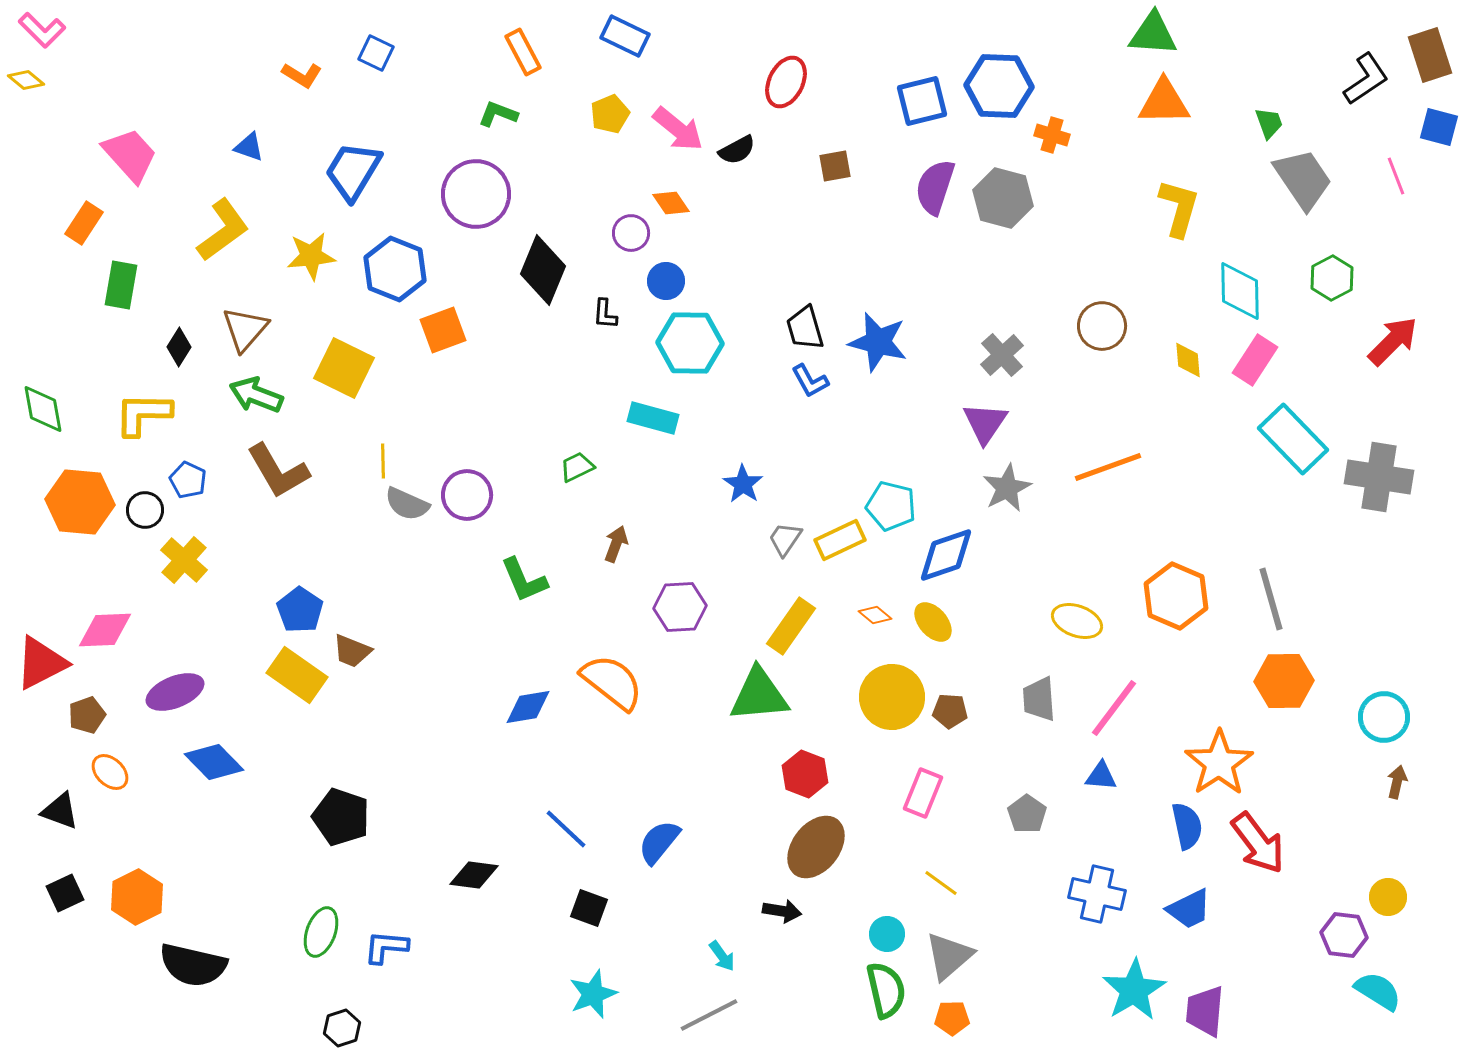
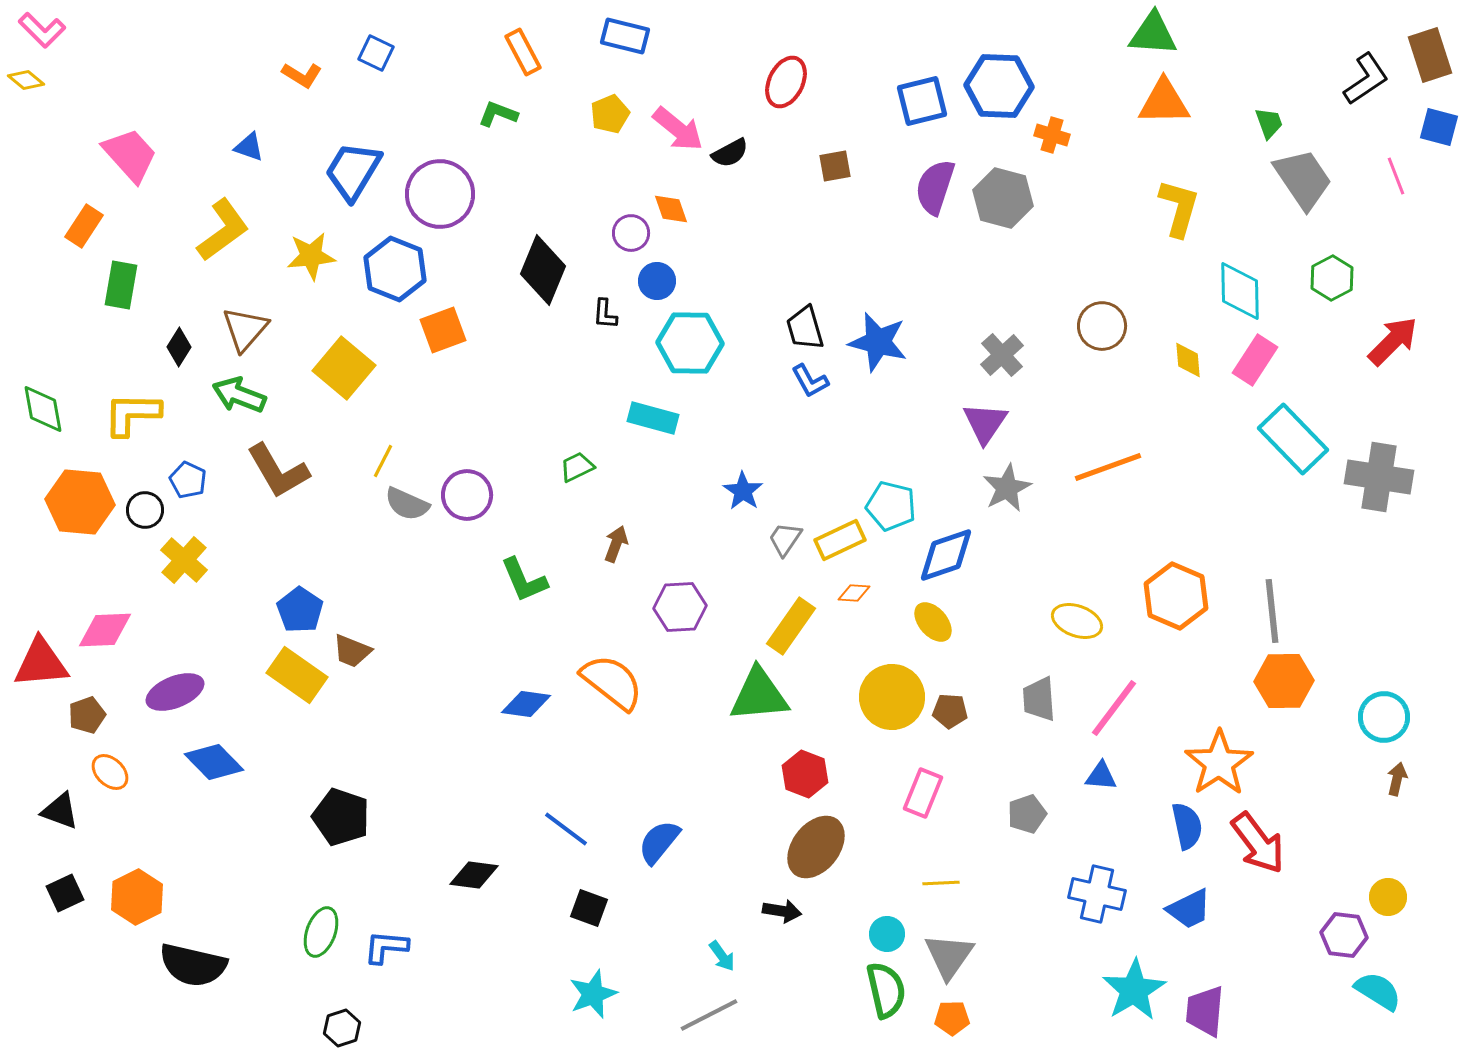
blue rectangle at (625, 36): rotated 12 degrees counterclockwise
black semicircle at (737, 150): moved 7 px left, 3 px down
purple circle at (476, 194): moved 36 px left
orange diamond at (671, 203): moved 6 px down; rotated 15 degrees clockwise
orange rectangle at (84, 223): moved 3 px down
blue circle at (666, 281): moved 9 px left
yellow square at (344, 368): rotated 14 degrees clockwise
green arrow at (256, 395): moved 17 px left
yellow L-shape at (143, 414): moved 11 px left
yellow line at (383, 461): rotated 28 degrees clockwise
blue star at (743, 484): moved 7 px down
gray line at (1271, 599): moved 1 px right, 12 px down; rotated 10 degrees clockwise
orange diamond at (875, 615): moved 21 px left, 22 px up; rotated 36 degrees counterclockwise
red triangle at (41, 663): rotated 22 degrees clockwise
blue diamond at (528, 707): moved 2 px left, 3 px up; rotated 18 degrees clockwise
brown arrow at (1397, 782): moved 3 px up
gray pentagon at (1027, 814): rotated 18 degrees clockwise
blue line at (566, 829): rotated 6 degrees counterclockwise
yellow line at (941, 883): rotated 39 degrees counterclockwise
gray triangle at (949, 956): rotated 14 degrees counterclockwise
